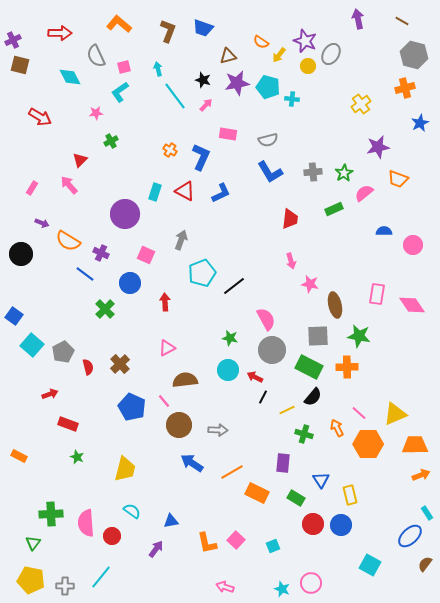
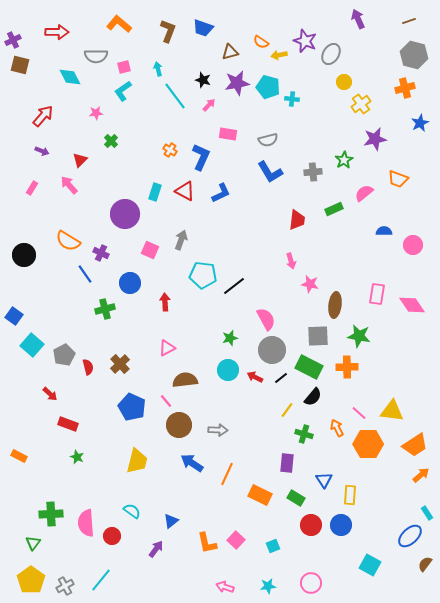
purple arrow at (358, 19): rotated 12 degrees counterclockwise
brown line at (402, 21): moved 7 px right; rotated 48 degrees counterclockwise
red arrow at (60, 33): moved 3 px left, 1 px up
yellow arrow at (279, 55): rotated 42 degrees clockwise
gray semicircle at (96, 56): rotated 65 degrees counterclockwise
brown triangle at (228, 56): moved 2 px right, 4 px up
yellow circle at (308, 66): moved 36 px right, 16 px down
cyan L-shape at (120, 92): moved 3 px right, 1 px up
pink arrow at (206, 105): moved 3 px right
red arrow at (40, 117): moved 3 px right, 1 px up; rotated 80 degrees counterclockwise
green cross at (111, 141): rotated 16 degrees counterclockwise
purple star at (378, 147): moved 3 px left, 8 px up
green star at (344, 173): moved 13 px up
red trapezoid at (290, 219): moved 7 px right, 1 px down
purple arrow at (42, 223): moved 72 px up
black circle at (21, 254): moved 3 px right, 1 px down
pink square at (146, 255): moved 4 px right, 5 px up
cyan pentagon at (202, 273): moved 1 px right, 2 px down; rotated 28 degrees clockwise
blue line at (85, 274): rotated 18 degrees clockwise
brown ellipse at (335, 305): rotated 20 degrees clockwise
green cross at (105, 309): rotated 30 degrees clockwise
green star at (230, 338): rotated 28 degrees counterclockwise
gray pentagon at (63, 352): moved 1 px right, 3 px down
red arrow at (50, 394): rotated 63 degrees clockwise
black line at (263, 397): moved 18 px right, 19 px up; rotated 24 degrees clockwise
pink line at (164, 401): moved 2 px right
yellow line at (287, 410): rotated 28 degrees counterclockwise
yellow triangle at (395, 414): moved 3 px left, 3 px up; rotated 30 degrees clockwise
orange trapezoid at (415, 445): rotated 148 degrees clockwise
purple rectangle at (283, 463): moved 4 px right
yellow trapezoid at (125, 469): moved 12 px right, 8 px up
orange line at (232, 472): moved 5 px left, 2 px down; rotated 35 degrees counterclockwise
orange arrow at (421, 475): rotated 18 degrees counterclockwise
blue triangle at (321, 480): moved 3 px right
orange rectangle at (257, 493): moved 3 px right, 2 px down
yellow rectangle at (350, 495): rotated 18 degrees clockwise
blue triangle at (171, 521): rotated 28 degrees counterclockwise
red circle at (313, 524): moved 2 px left, 1 px down
cyan line at (101, 577): moved 3 px down
yellow pentagon at (31, 580): rotated 24 degrees clockwise
gray cross at (65, 586): rotated 30 degrees counterclockwise
cyan star at (282, 589): moved 14 px left, 3 px up; rotated 28 degrees counterclockwise
